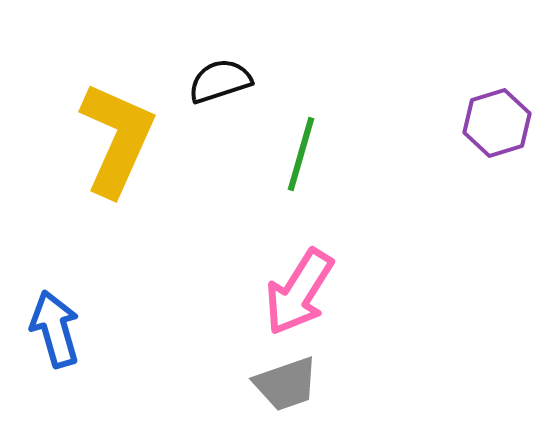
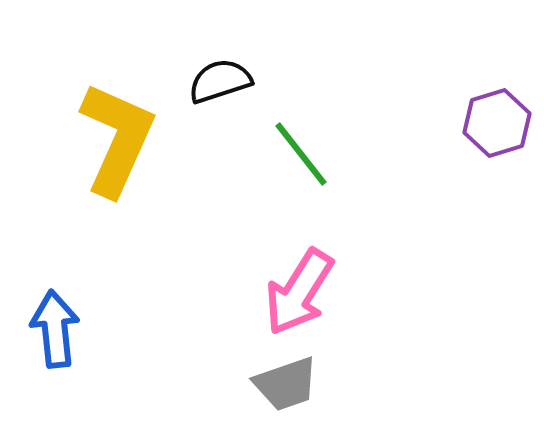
green line: rotated 54 degrees counterclockwise
blue arrow: rotated 10 degrees clockwise
